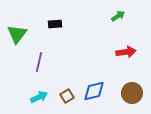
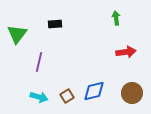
green arrow: moved 2 px left, 2 px down; rotated 64 degrees counterclockwise
cyan arrow: rotated 42 degrees clockwise
